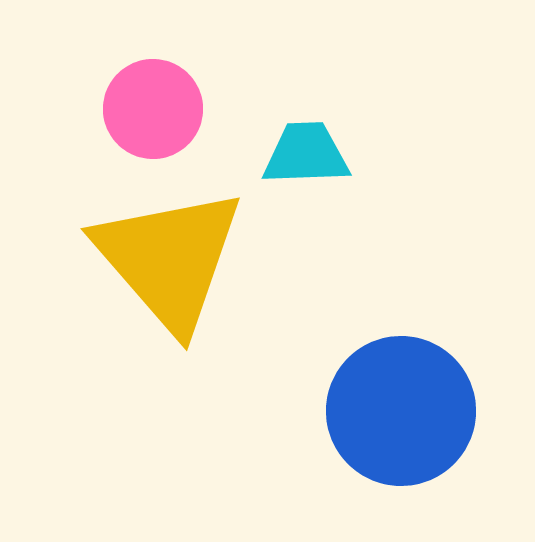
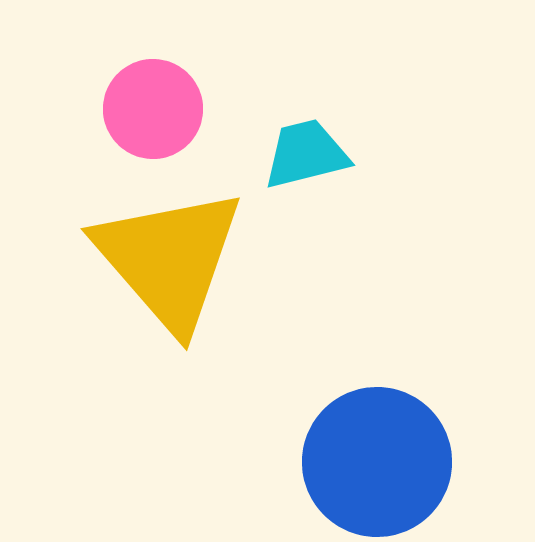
cyan trapezoid: rotated 12 degrees counterclockwise
blue circle: moved 24 px left, 51 px down
